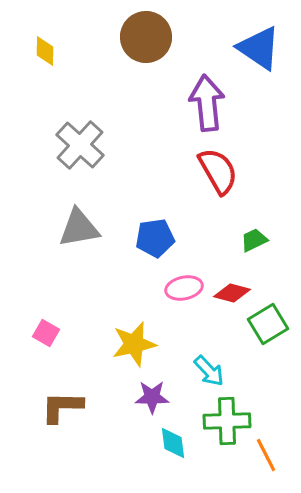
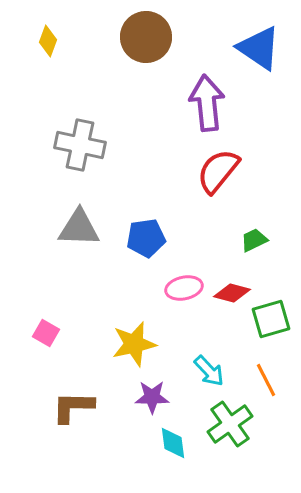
yellow diamond: moved 3 px right, 10 px up; rotated 20 degrees clockwise
gray cross: rotated 30 degrees counterclockwise
red semicircle: rotated 111 degrees counterclockwise
gray triangle: rotated 12 degrees clockwise
blue pentagon: moved 9 px left
green square: moved 3 px right, 5 px up; rotated 15 degrees clockwise
brown L-shape: moved 11 px right
green cross: moved 3 px right, 3 px down; rotated 33 degrees counterclockwise
orange line: moved 75 px up
